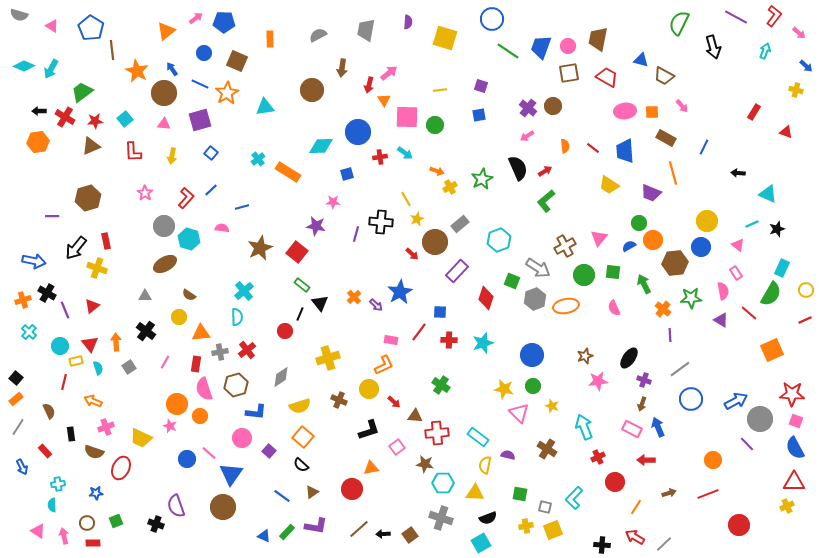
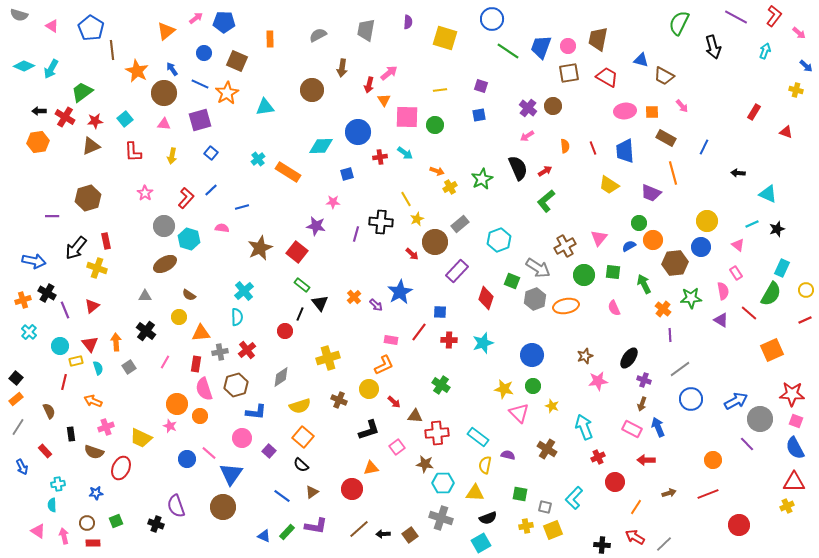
red line at (593, 148): rotated 32 degrees clockwise
